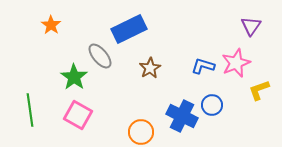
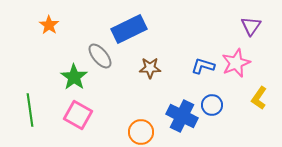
orange star: moved 2 px left
brown star: rotated 30 degrees clockwise
yellow L-shape: moved 8 px down; rotated 35 degrees counterclockwise
